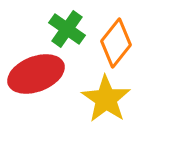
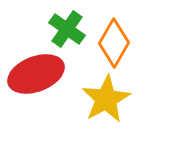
orange diamond: moved 2 px left; rotated 9 degrees counterclockwise
yellow star: rotated 9 degrees clockwise
